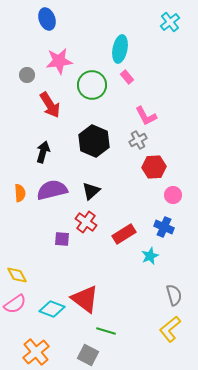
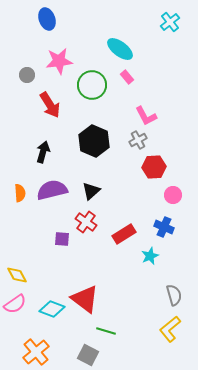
cyan ellipse: rotated 64 degrees counterclockwise
